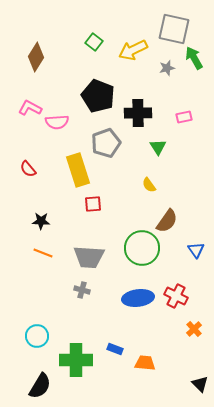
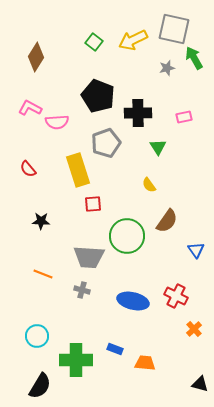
yellow arrow: moved 10 px up
green circle: moved 15 px left, 12 px up
orange line: moved 21 px down
blue ellipse: moved 5 px left, 3 px down; rotated 20 degrees clockwise
black triangle: rotated 30 degrees counterclockwise
